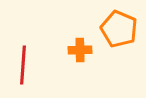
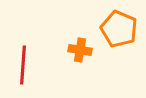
orange cross: rotated 10 degrees clockwise
